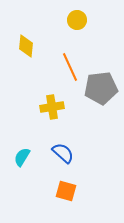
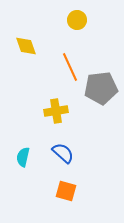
yellow diamond: rotated 25 degrees counterclockwise
yellow cross: moved 4 px right, 4 px down
cyan semicircle: moved 1 px right; rotated 18 degrees counterclockwise
